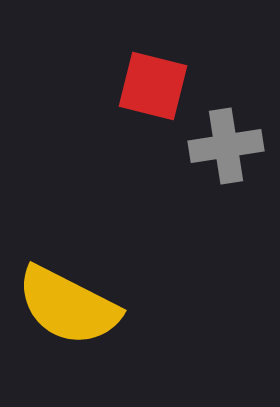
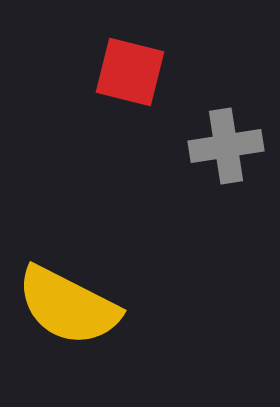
red square: moved 23 px left, 14 px up
